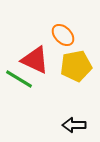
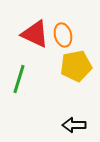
orange ellipse: rotated 30 degrees clockwise
red triangle: moved 26 px up
green line: rotated 76 degrees clockwise
